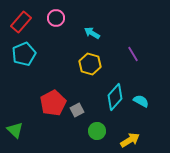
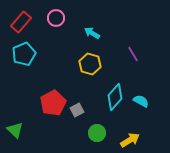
green circle: moved 2 px down
